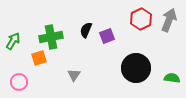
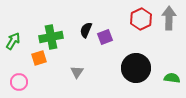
gray arrow: moved 2 px up; rotated 20 degrees counterclockwise
purple square: moved 2 px left, 1 px down
gray triangle: moved 3 px right, 3 px up
